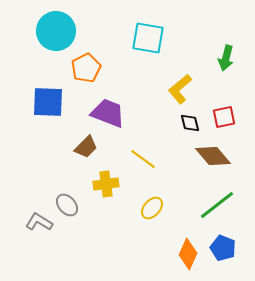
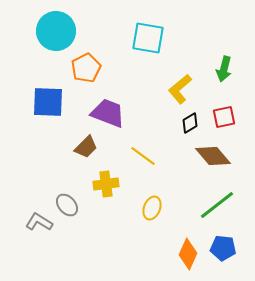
green arrow: moved 2 px left, 11 px down
black diamond: rotated 75 degrees clockwise
yellow line: moved 3 px up
yellow ellipse: rotated 20 degrees counterclockwise
blue pentagon: rotated 15 degrees counterclockwise
